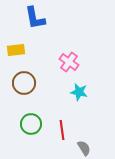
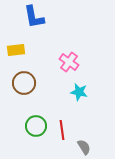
blue L-shape: moved 1 px left, 1 px up
green circle: moved 5 px right, 2 px down
gray semicircle: moved 1 px up
